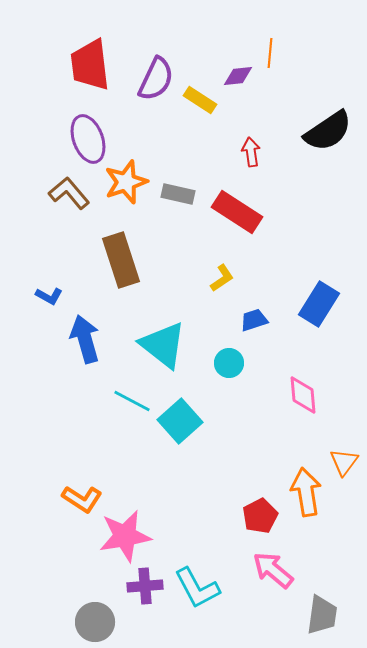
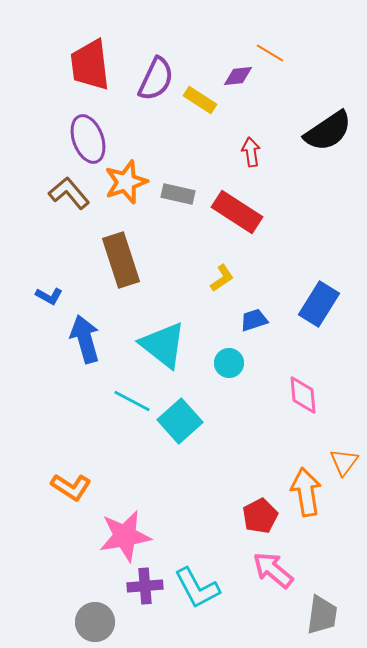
orange line: rotated 64 degrees counterclockwise
orange L-shape: moved 11 px left, 12 px up
